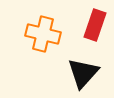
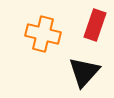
black triangle: moved 1 px right, 1 px up
